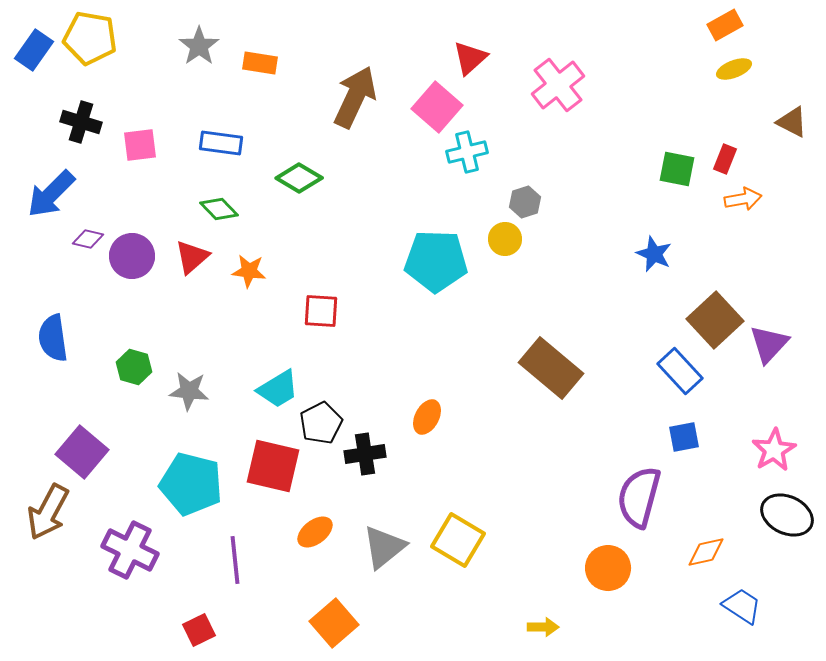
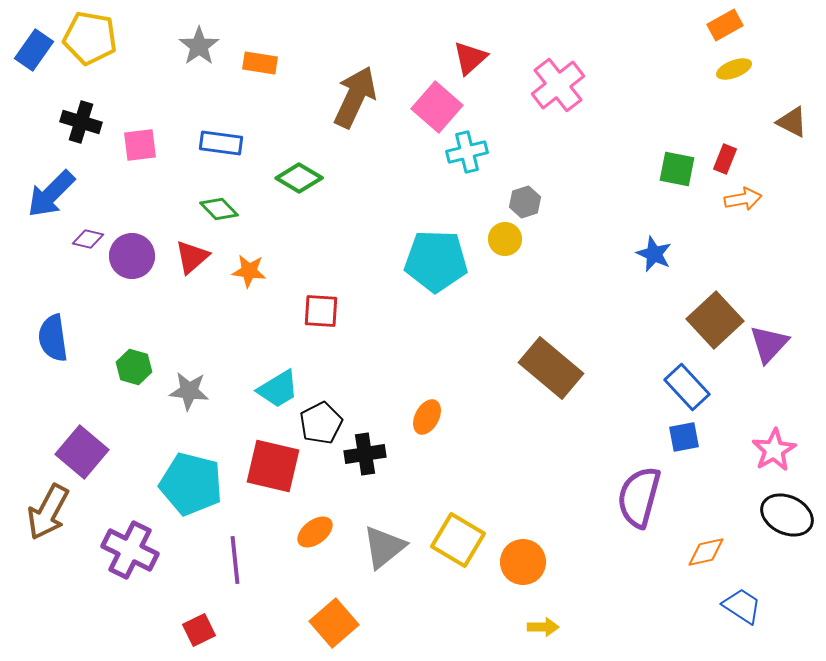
blue rectangle at (680, 371): moved 7 px right, 16 px down
orange circle at (608, 568): moved 85 px left, 6 px up
